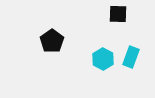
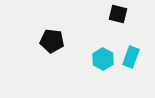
black square: rotated 12 degrees clockwise
black pentagon: rotated 30 degrees counterclockwise
